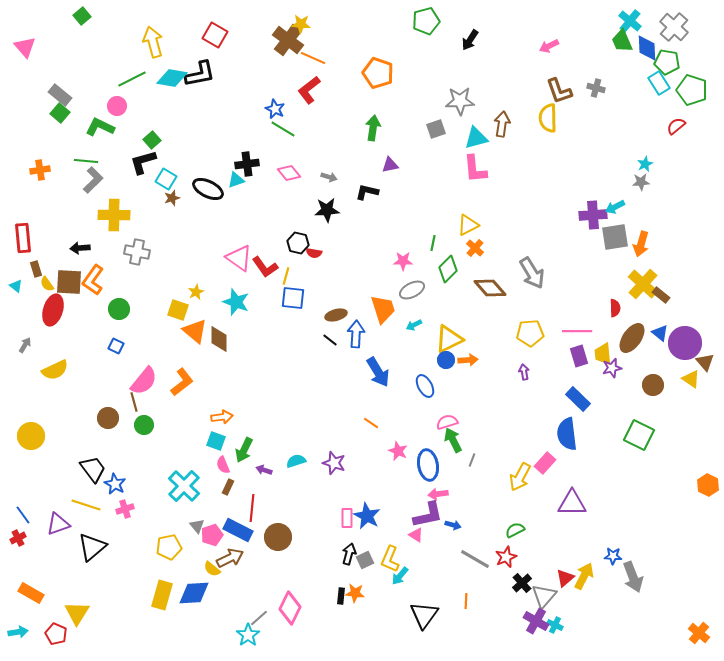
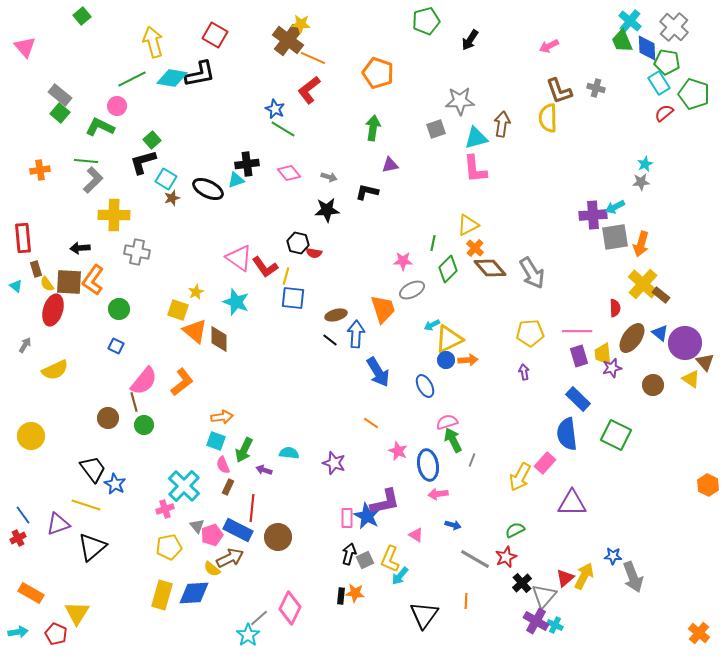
green pentagon at (692, 90): moved 2 px right, 4 px down
red semicircle at (676, 126): moved 12 px left, 13 px up
brown diamond at (490, 288): moved 20 px up
cyan arrow at (414, 325): moved 18 px right
green square at (639, 435): moved 23 px left
cyan semicircle at (296, 461): moved 7 px left, 8 px up; rotated 24 degrees clockwise
pink cross at (125, 509): moved 40 px right
purple L-shape at (428, 515): moved 43 px left, 13 px up
